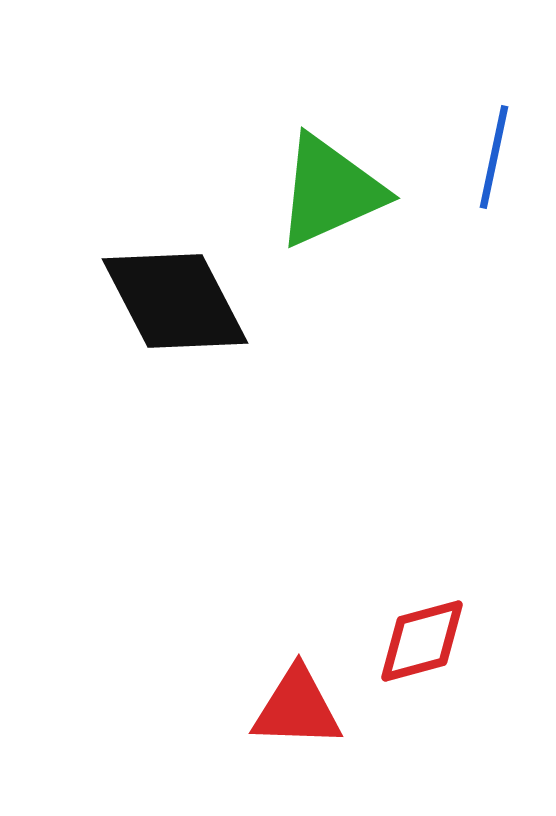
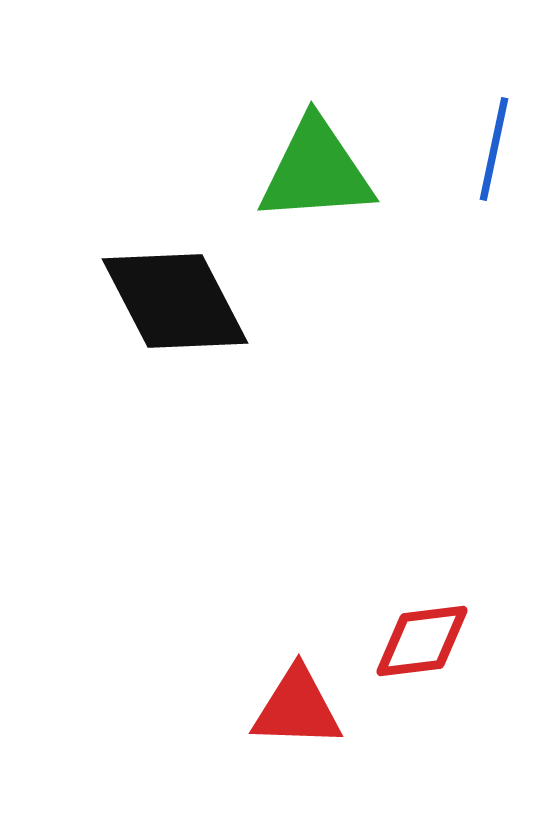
blue line: moved 8 px up
green triangle: moved 14 px left, 20 px up; rotated 20 degrees clockwise
red diamond: rotated 8 degrees clockwise
